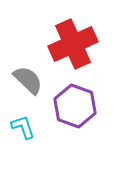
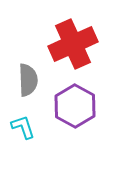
gray semicircle: rotated 44 degrees clockwise
purple hexagon: rotated 9 degrees clockwise
